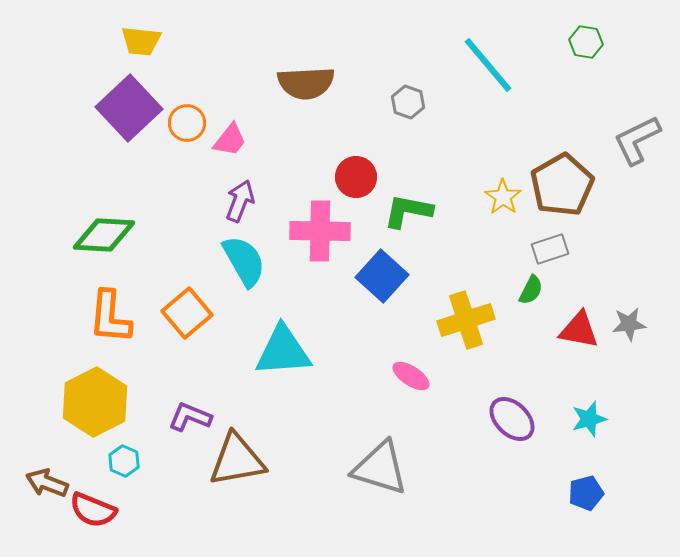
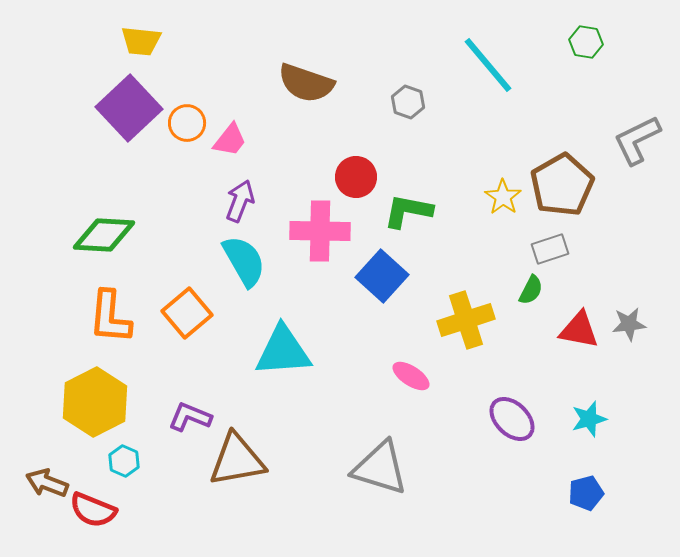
brown semicircle: rotated 22 degrees clockwise
